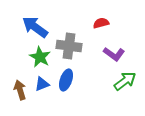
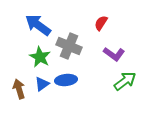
red semicircle: rotated 42 degrees counterclockwise
blue arrow: moved 3 px right, 2 px up
gray cross: rotated 15 degrees clockwise
blue ellipse: rotated 65 degrees clockwise
blue triangle: rotated 14 degrees counterclockwise
brown arrow: moved 1 px left, 1 px up
